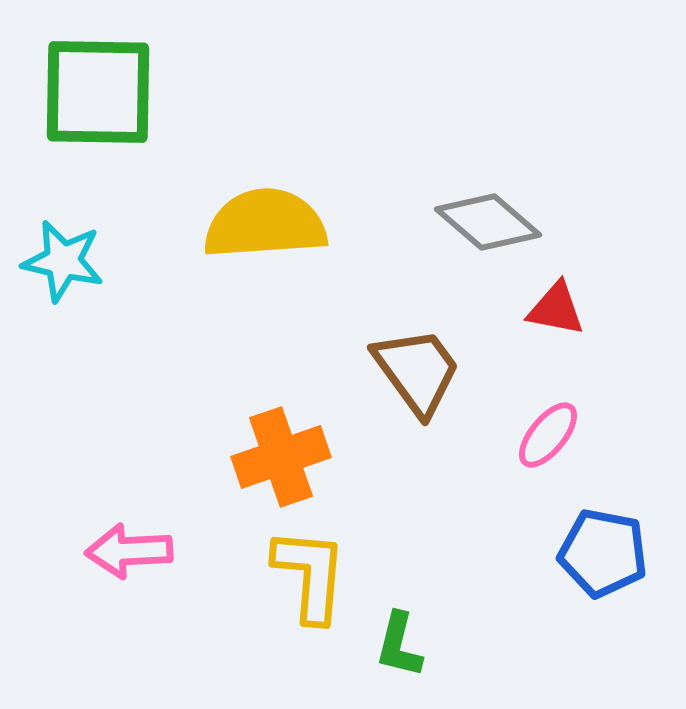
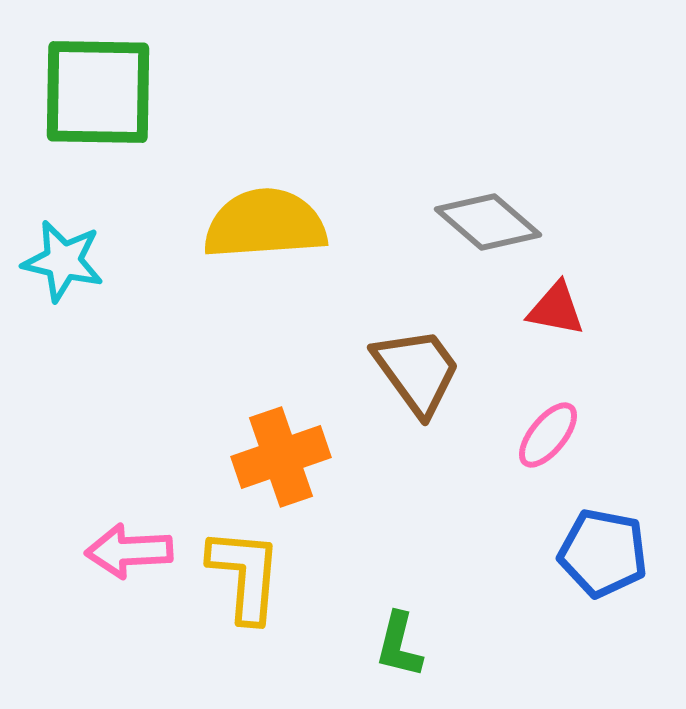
yellow L-shape: moved 65 px left
